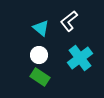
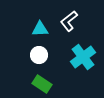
cyan triangle: moved 1 px left, 1 px down; rotated 42 degrees counterclockwise
cyan cross: moved 3 px right, 1 px up
green rectangle: moved 2 px right, 7 px down
